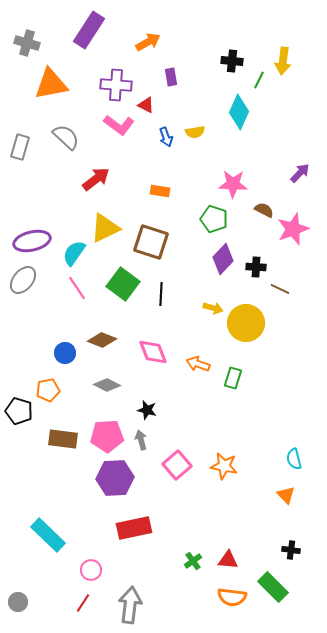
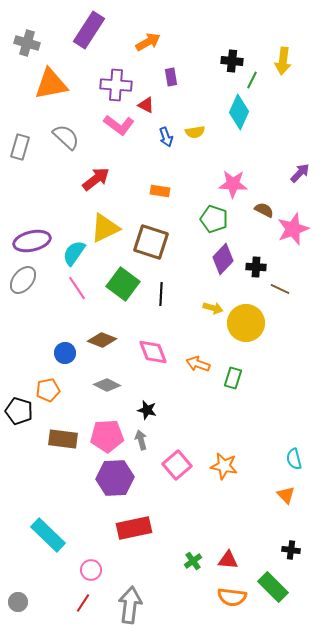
green line at (259, 80): moved 7 px left
